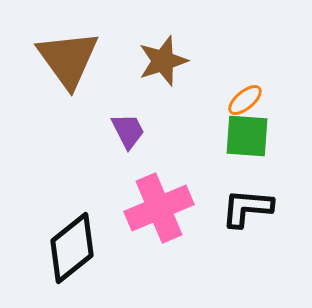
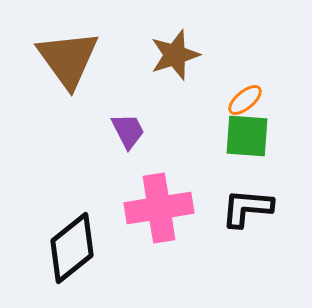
brown star: moved 12 px right, 6 px up
pink cross: rotated 14 degrees clockwise
